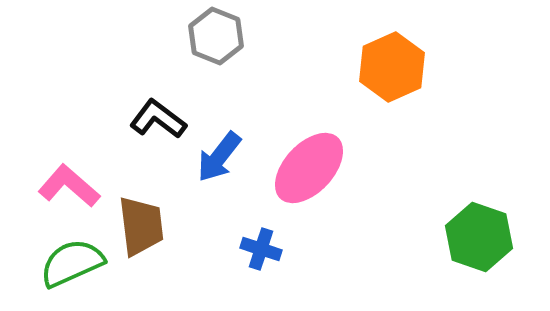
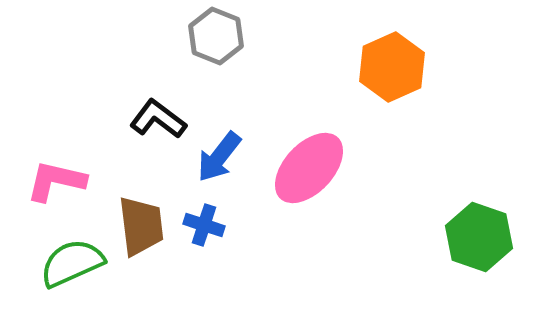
pink L-shape: moved 13 px left, 5 px up; rotated 28 degrees counterclockwise
blue cross: moved 57 px left, 24 px up
